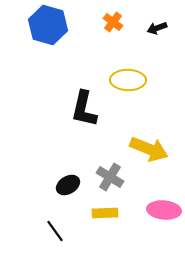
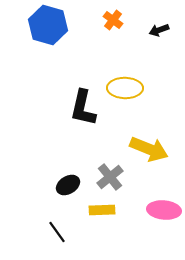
orange cross: moved 2 px up
black arrow: moved 2 px right, 2 px down
yellow ellipse: moved 3 px left, 8 px down
black L-shape: moved 1 px left, 1 px up
gray cross: rotated 20 degrees clockwise
yellow rectangle: moved 3 px left, 3 px up
black line: moved 2 px right, 1 px down
